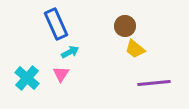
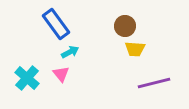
blue rectangle: rotated 12 degrees counterclockwise
yellow trapezoid: rotated 35 degrees counterclockwise
pink triangle: rotated 12 degrees counterclockwise
purple line: rotated 8 degrees counterclockwise
